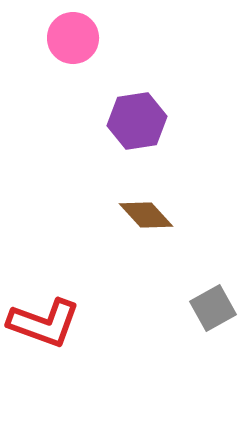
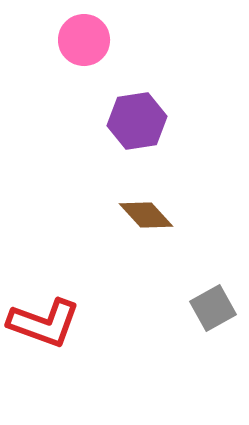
pink circle: moved 11 px right, 2 px down
